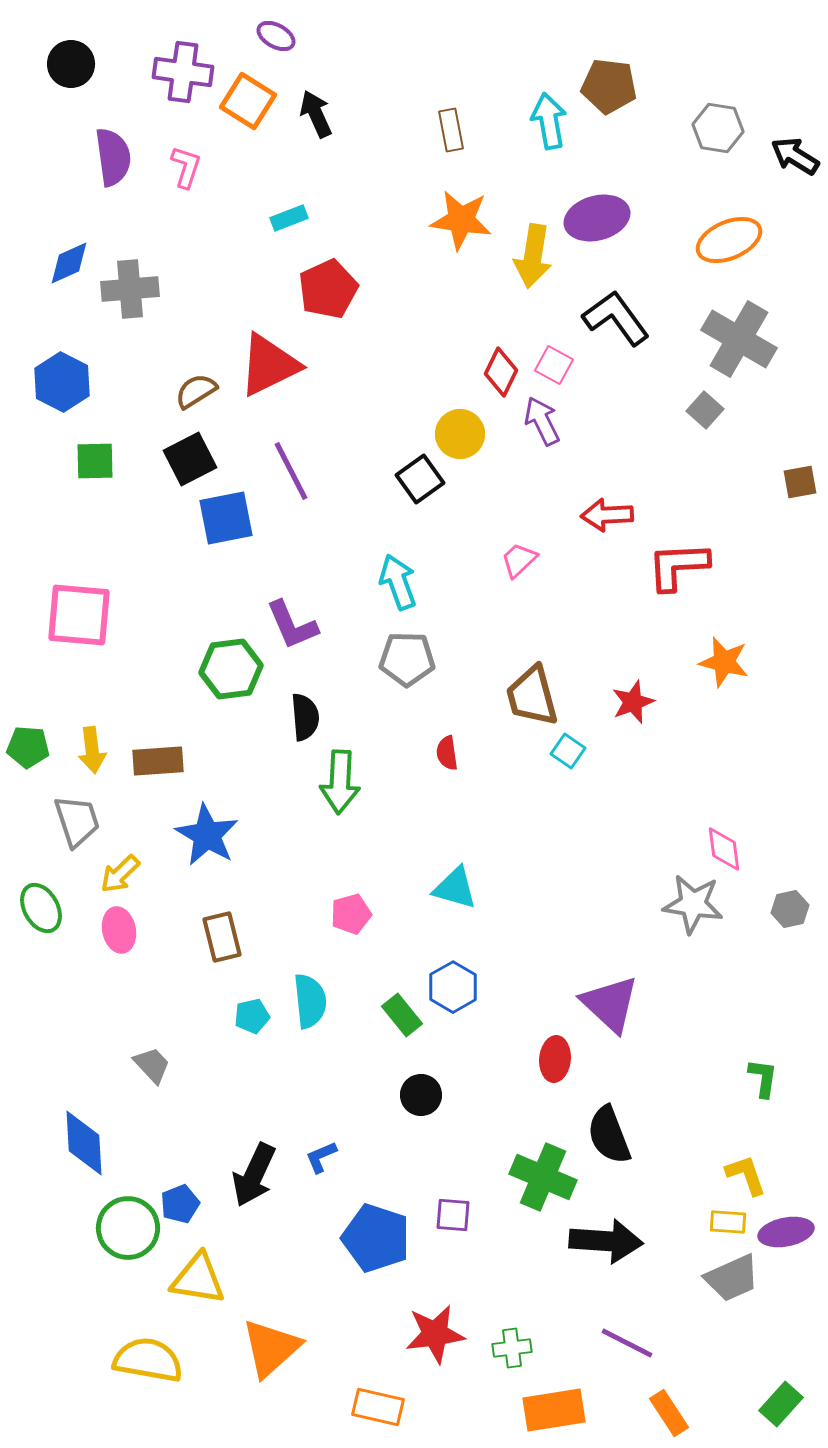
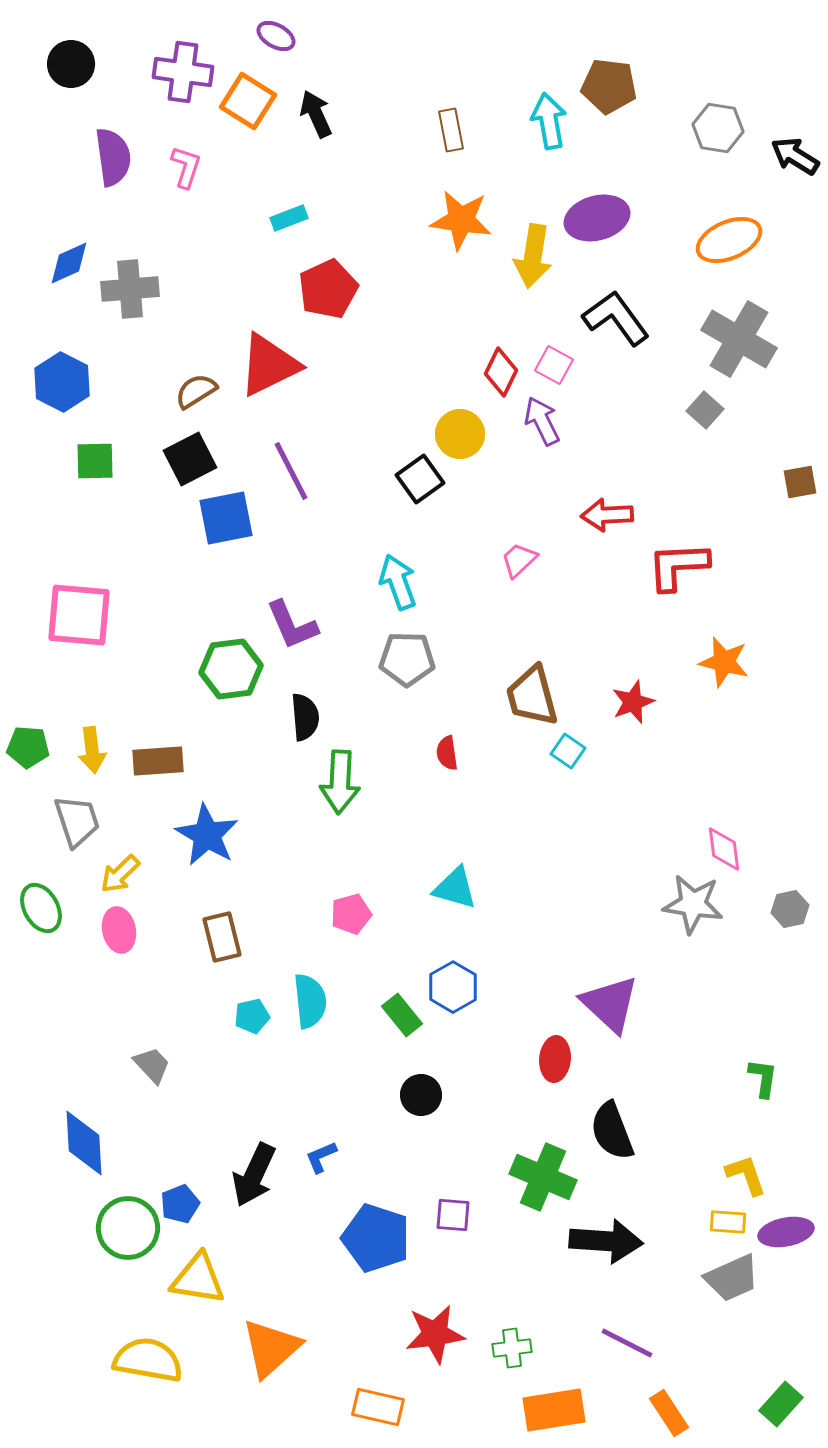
black semicircle at (609, 1135): moved 3 px right, 4 px up
